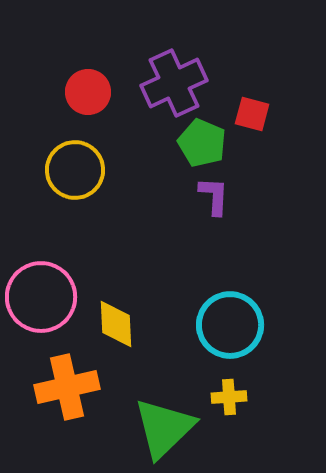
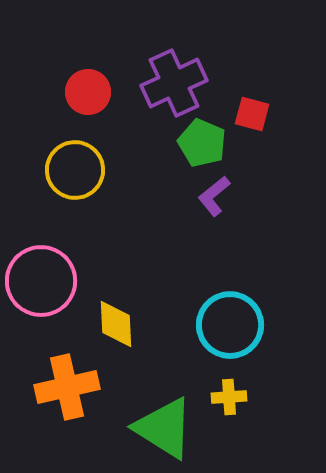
purple L-shape: rotated 132 degrees counterclockwise
pink circle: moved 16 px up
green triangle: rotated 44 degrees counterclockwise
